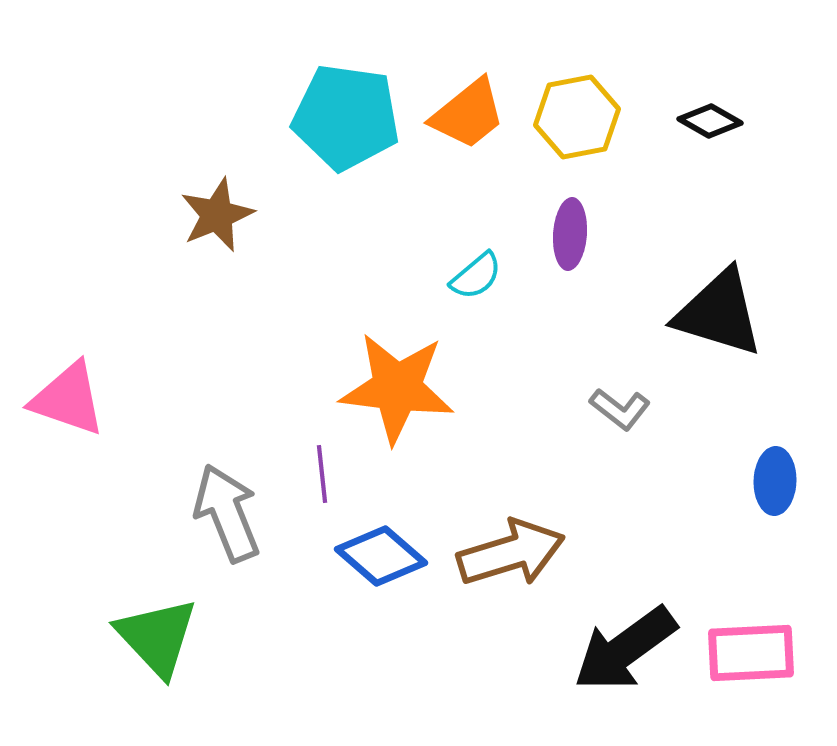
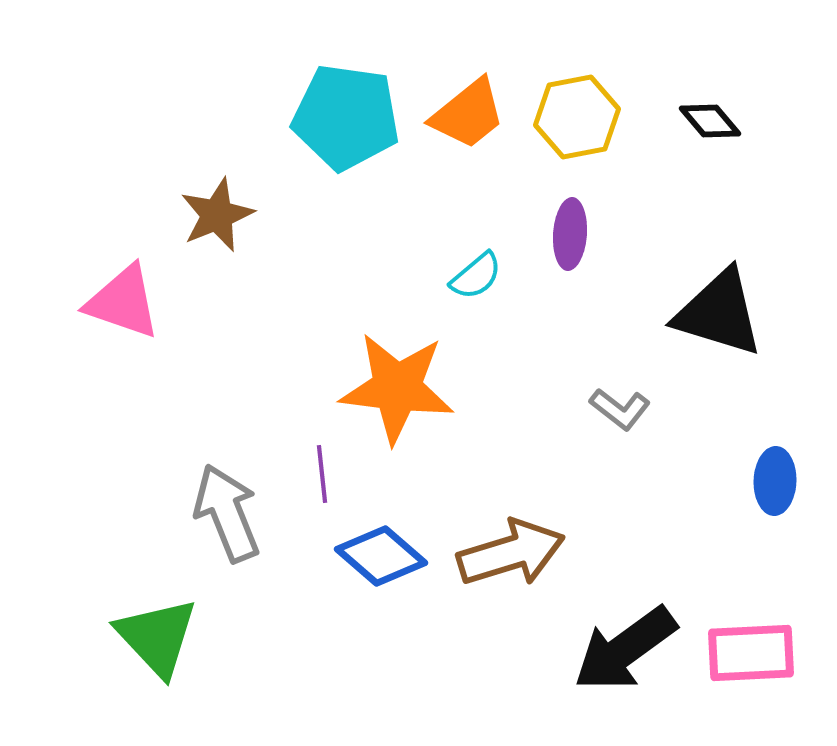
black diamond: rotated 20 degrees clockwise
pink triangle: moved 55 px right, 97 px up
